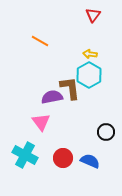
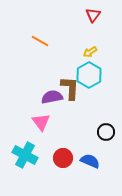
yellow arrow: moved 2 px up; rotated 40 degrees counterclockwise
brown L-shape: rotated 10 degrees clockwise
